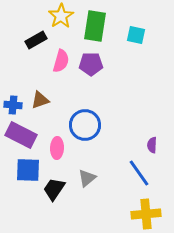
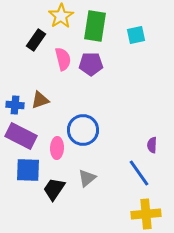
cyan square: rotated 24 degrees counterclockwise
black rectangle: rotated 25 degrees counterclockwise
pink semicircle: moved 2 px right, 2 px up; rotated 30 degrees counterclockwise
blue cross: moved 2 px right
blue circle: moved 2 px left, 5 px down
purple rectangle: moved 1 px down
